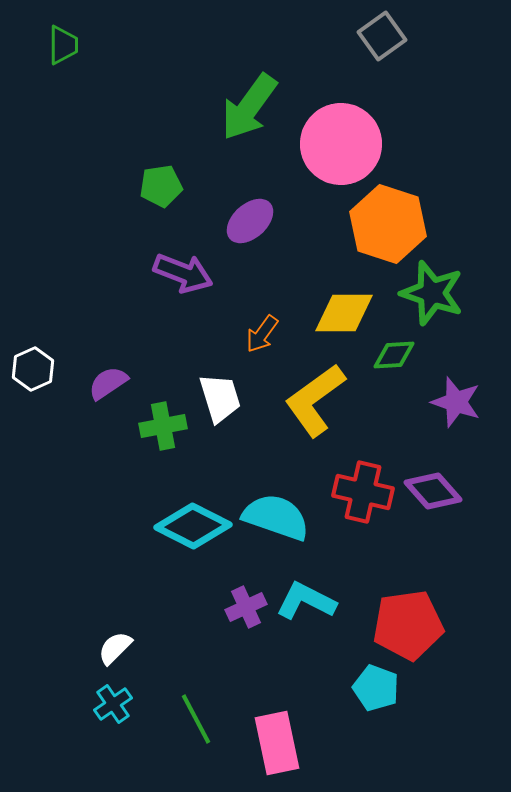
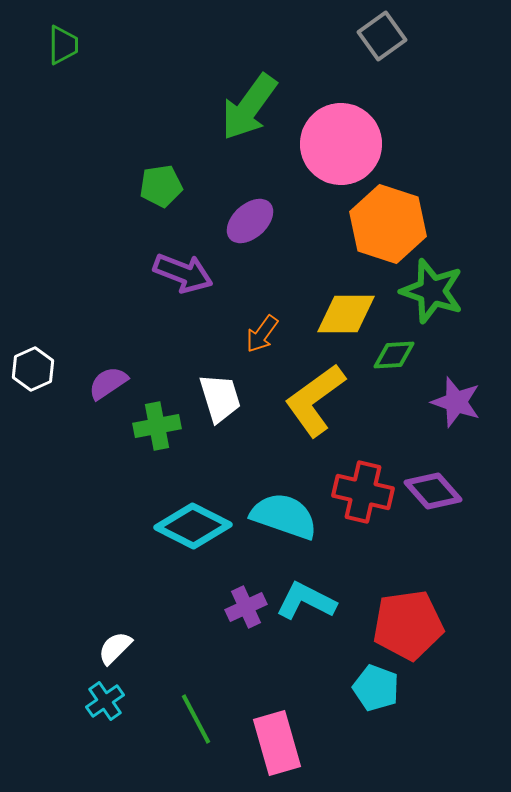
green star: moved 2 px up
yellow diamond: moved 2 px right, 1 px down
green cross: moved 6 px left
cyan semicircle: moved 8 px right, 1 px up
cyan cross: moved 8 px left, 3 px up
pink rectangle: rotated 4 degrees counterclockwise
